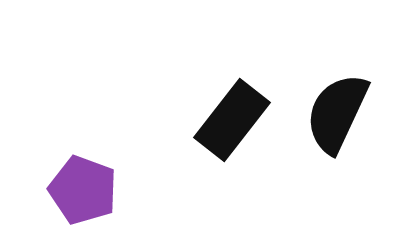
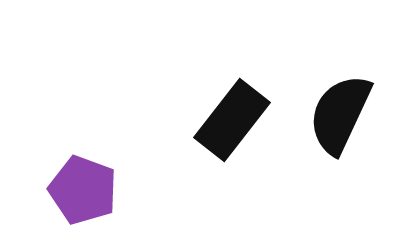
black semicircle: moved 3 px right, 1 px down
